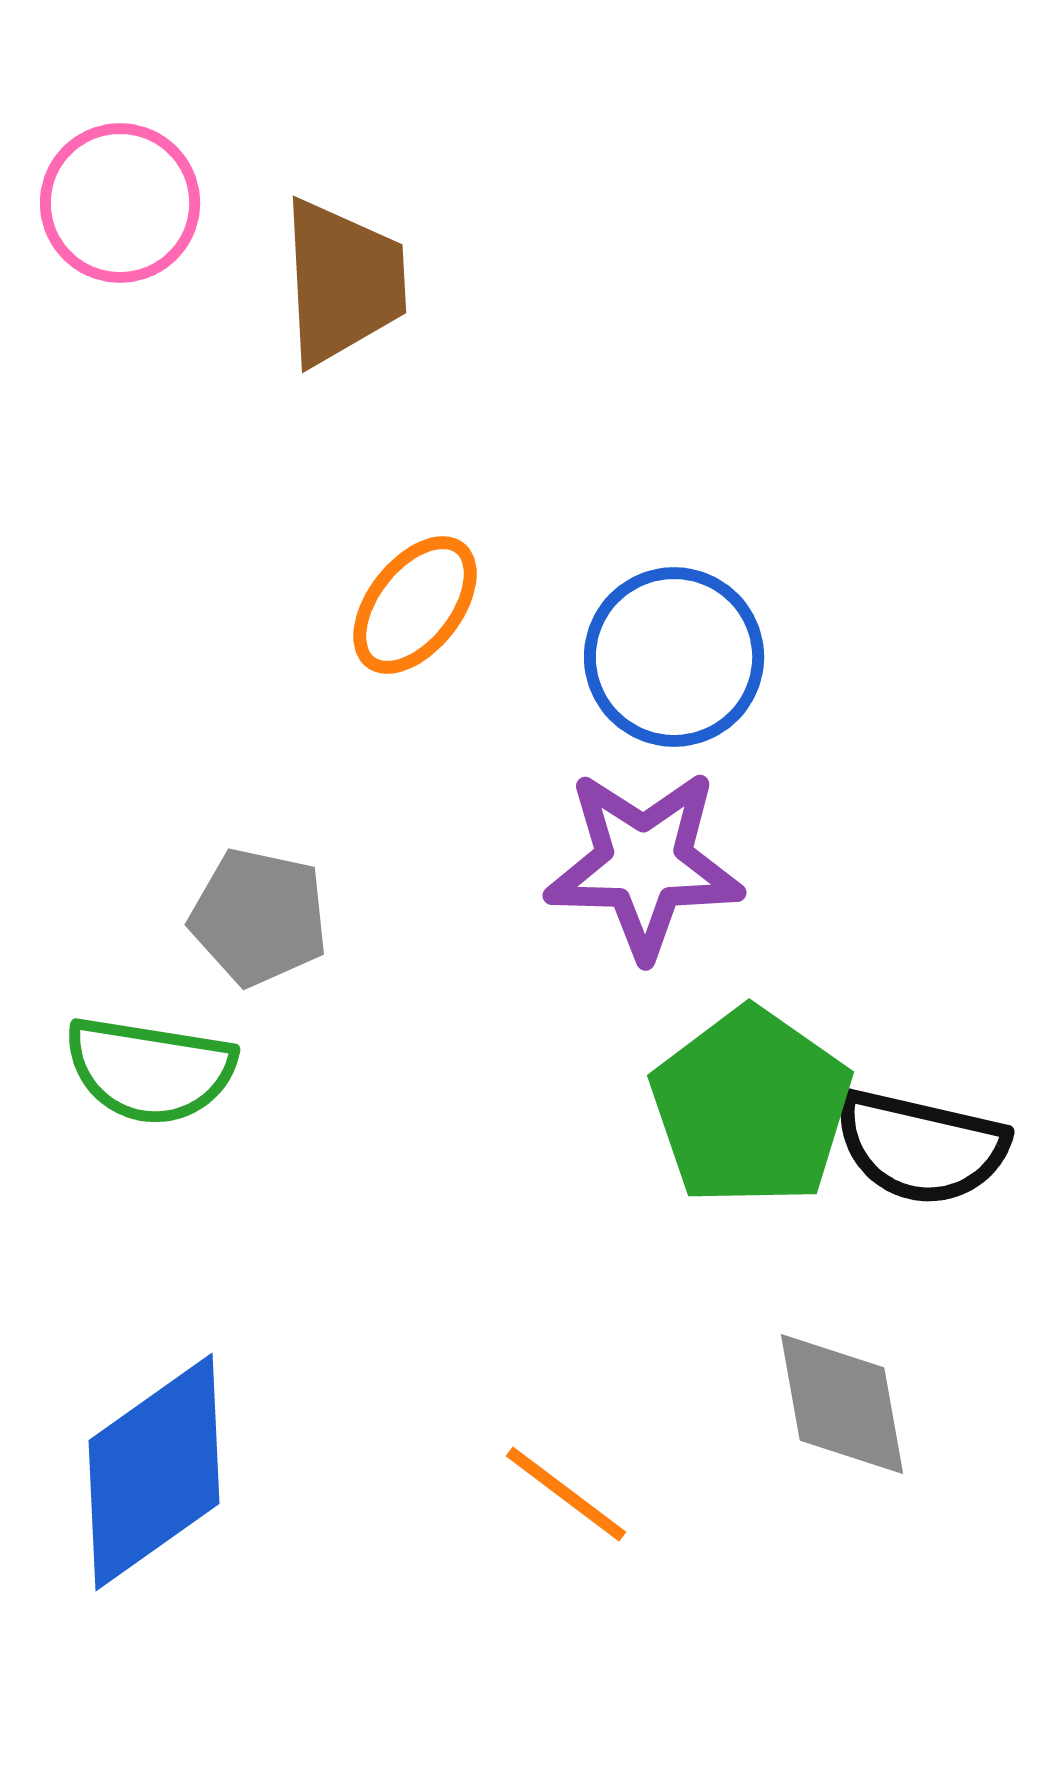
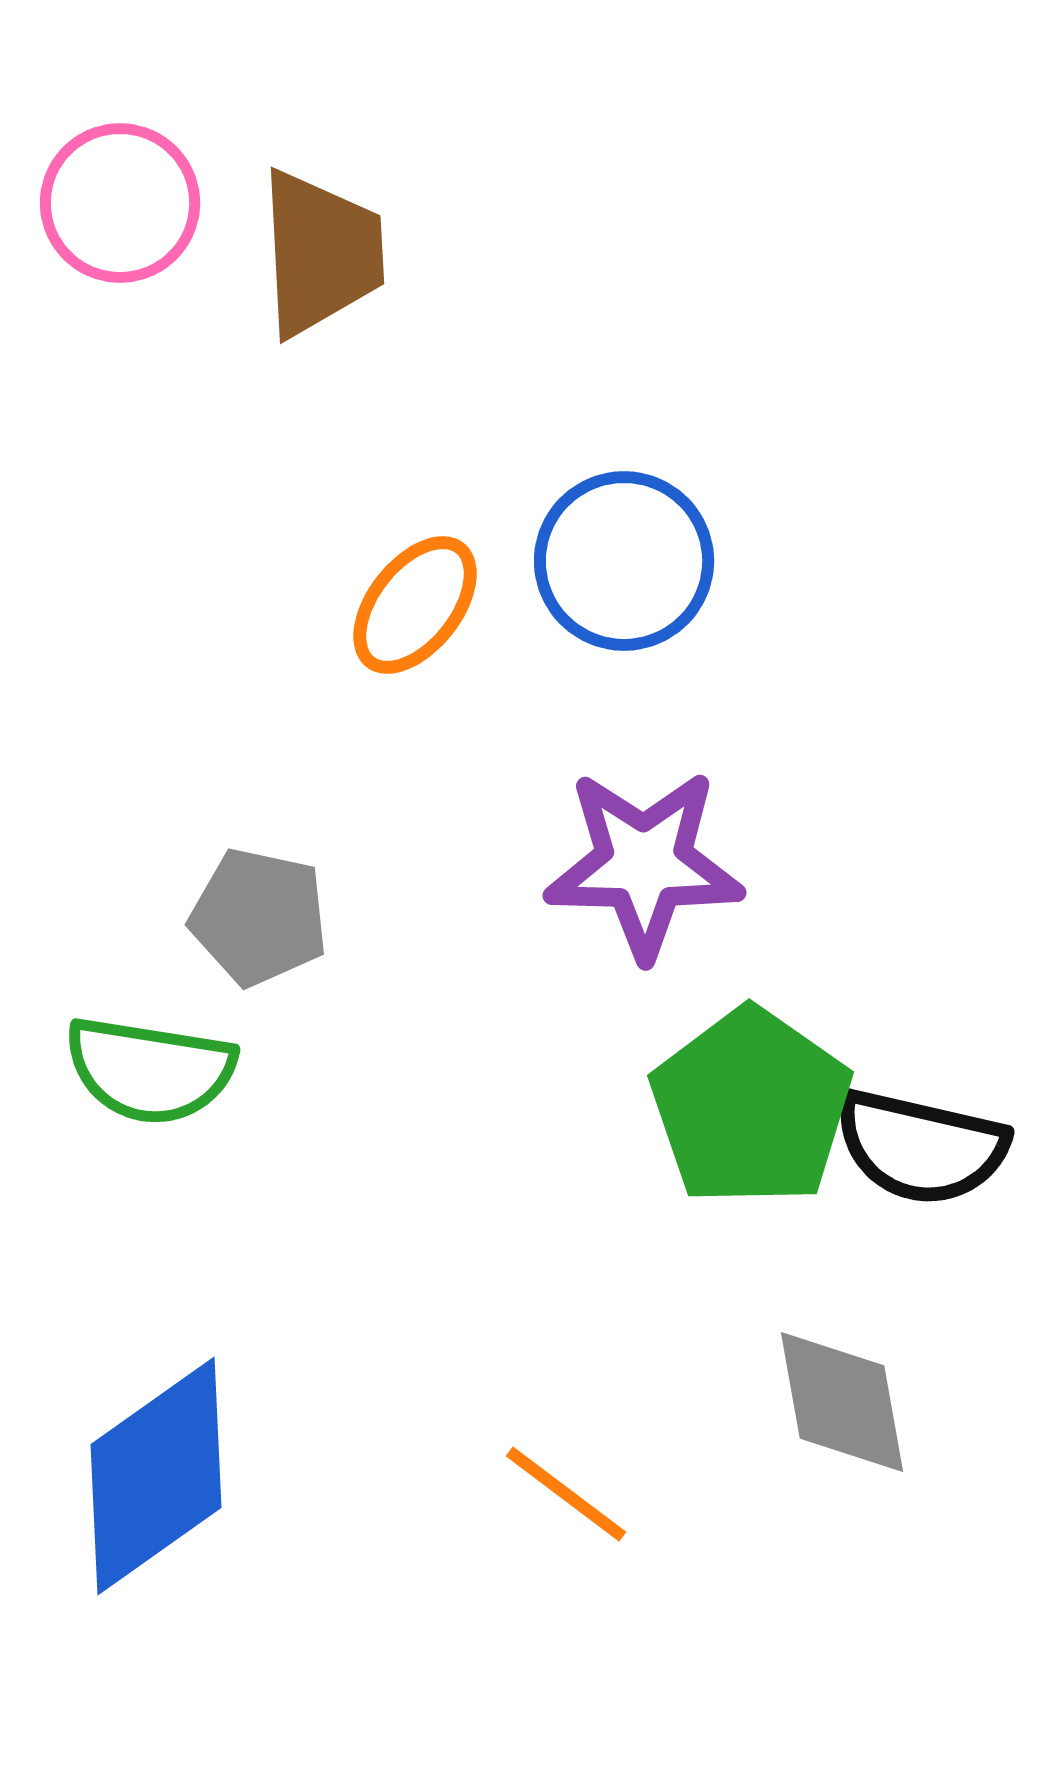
brown trapezoid: moved 22 px left, 29 px up
blue circle: moved 50 px left, 96 px up
gray diamond: moved 2 px up
blue diamond: moved 2 px right, 4 px down
